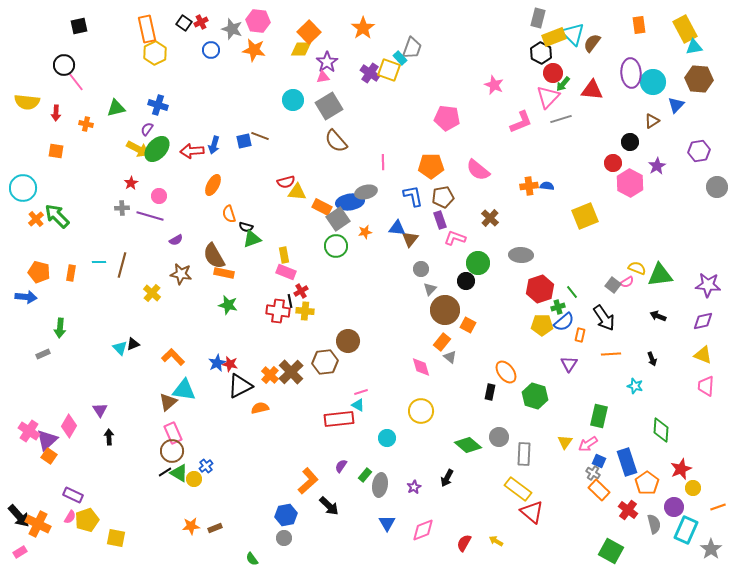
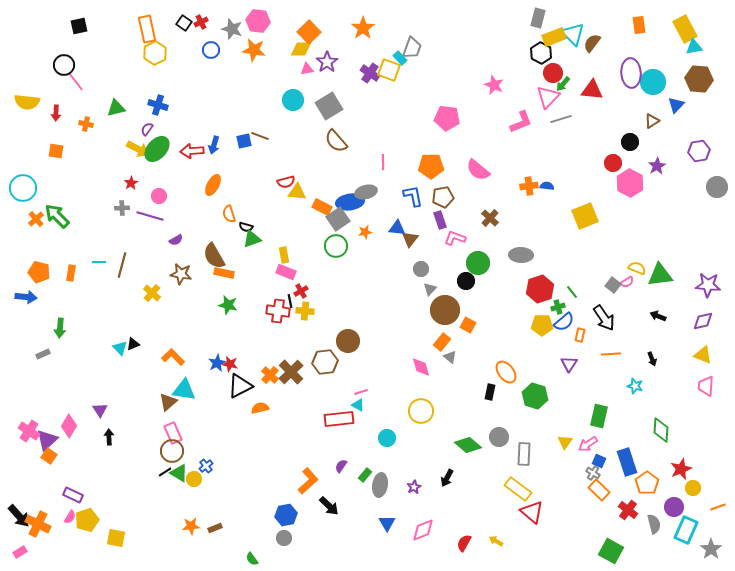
pink triangle at (323, 77): moved 16 px left, 8 px up
